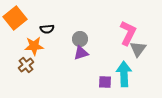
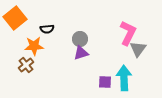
cyan arrow: moved 4 px down
